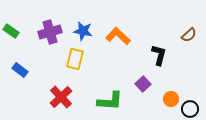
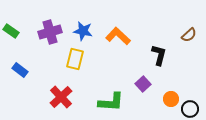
green L-shape: moved 1 px right, 1 px down
